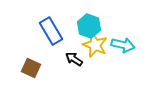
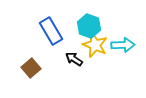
cyan arrow: rotated 15 degrees counterclockwise
brown square: rotated 24 degrees clockwise
